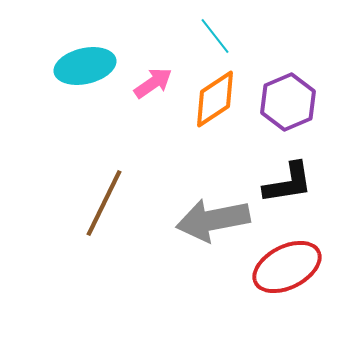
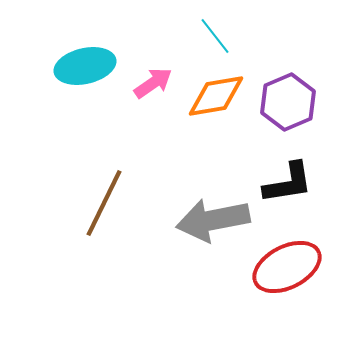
orange diamond: moved 1 px right, 3 px up; rotated 24 degrees clockwise
